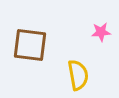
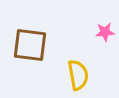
pink star: moved 4 px right
